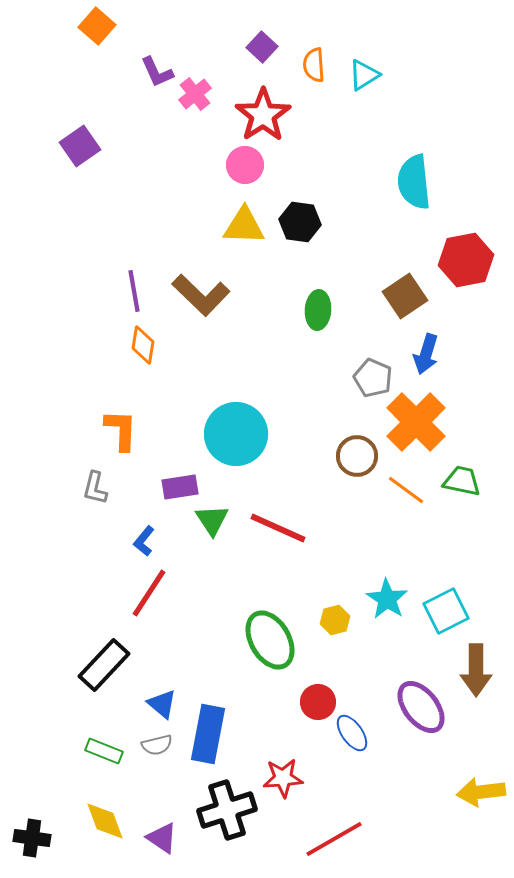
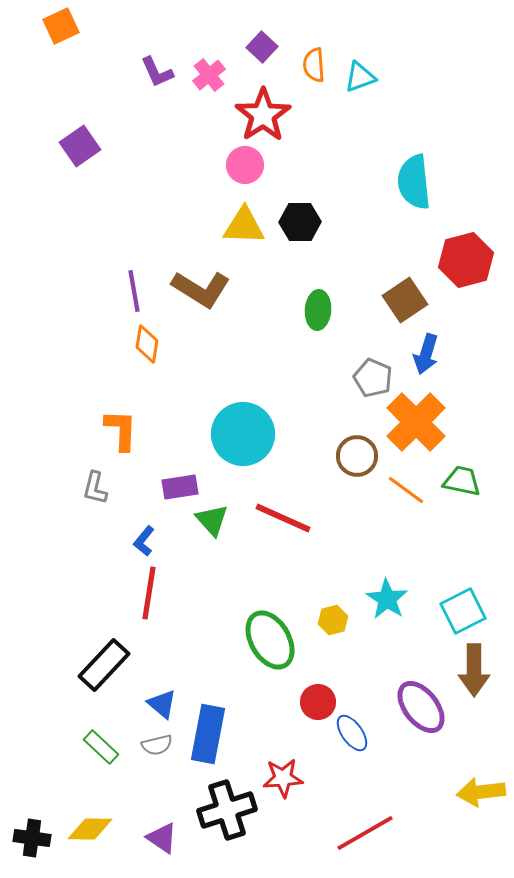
orange square at (97, 26): moved 36 px left; rotated 24 degrees clockwise
cyan triangle at (364, 75): moved 4 px left, 2 px down; rotated 12 degrees clockwise
pink cross at (195, 94): moved 14 px right, 19 px up
black hexagon at (300, 222): rotated 9 degrees counterclockwise
red hexagon at (466, 260): rotated 4 degrees counterclockwise
brown L-shape at (201, 295): moved 6 px up; rotated 12 degrees counterclockwise
brown square at (405, 296): moved 4 px down
orange diamond at (143, 345): moved 4 px right, 1 px up
cyan circle at (236, 434): moved 7 px right
green triangle at (212, 520): rotated 9 degrees counterclockwise
red line at (278, 528): moved 5 px right, 10 px up
red line at (149, 593): rotated 24 degrees counterclockwise
cyan square at (446, 611): moved 17 px right
yellow hexagon at (335, 620): moved 2 px left
brown arrow at (476, 670): moved 2 px left
green rectangle at (104, 751): moved 3 px left, 4 px up; rotated 21 degrees clockwise
yellow diamond at (105, 821): moved 15 px left, 8 px down; rotated 69 degrees counterclockwise
red line at (334, 839): moved 31 px right, 6 px up
